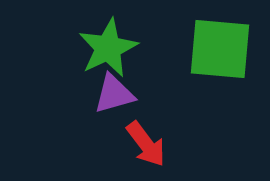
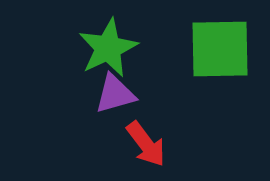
green square: rotated 6 degrees counterclockwise
purple triangle: moved 1 px right
